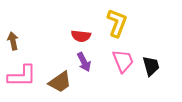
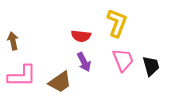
pink trapezoid: moved 1 px up
